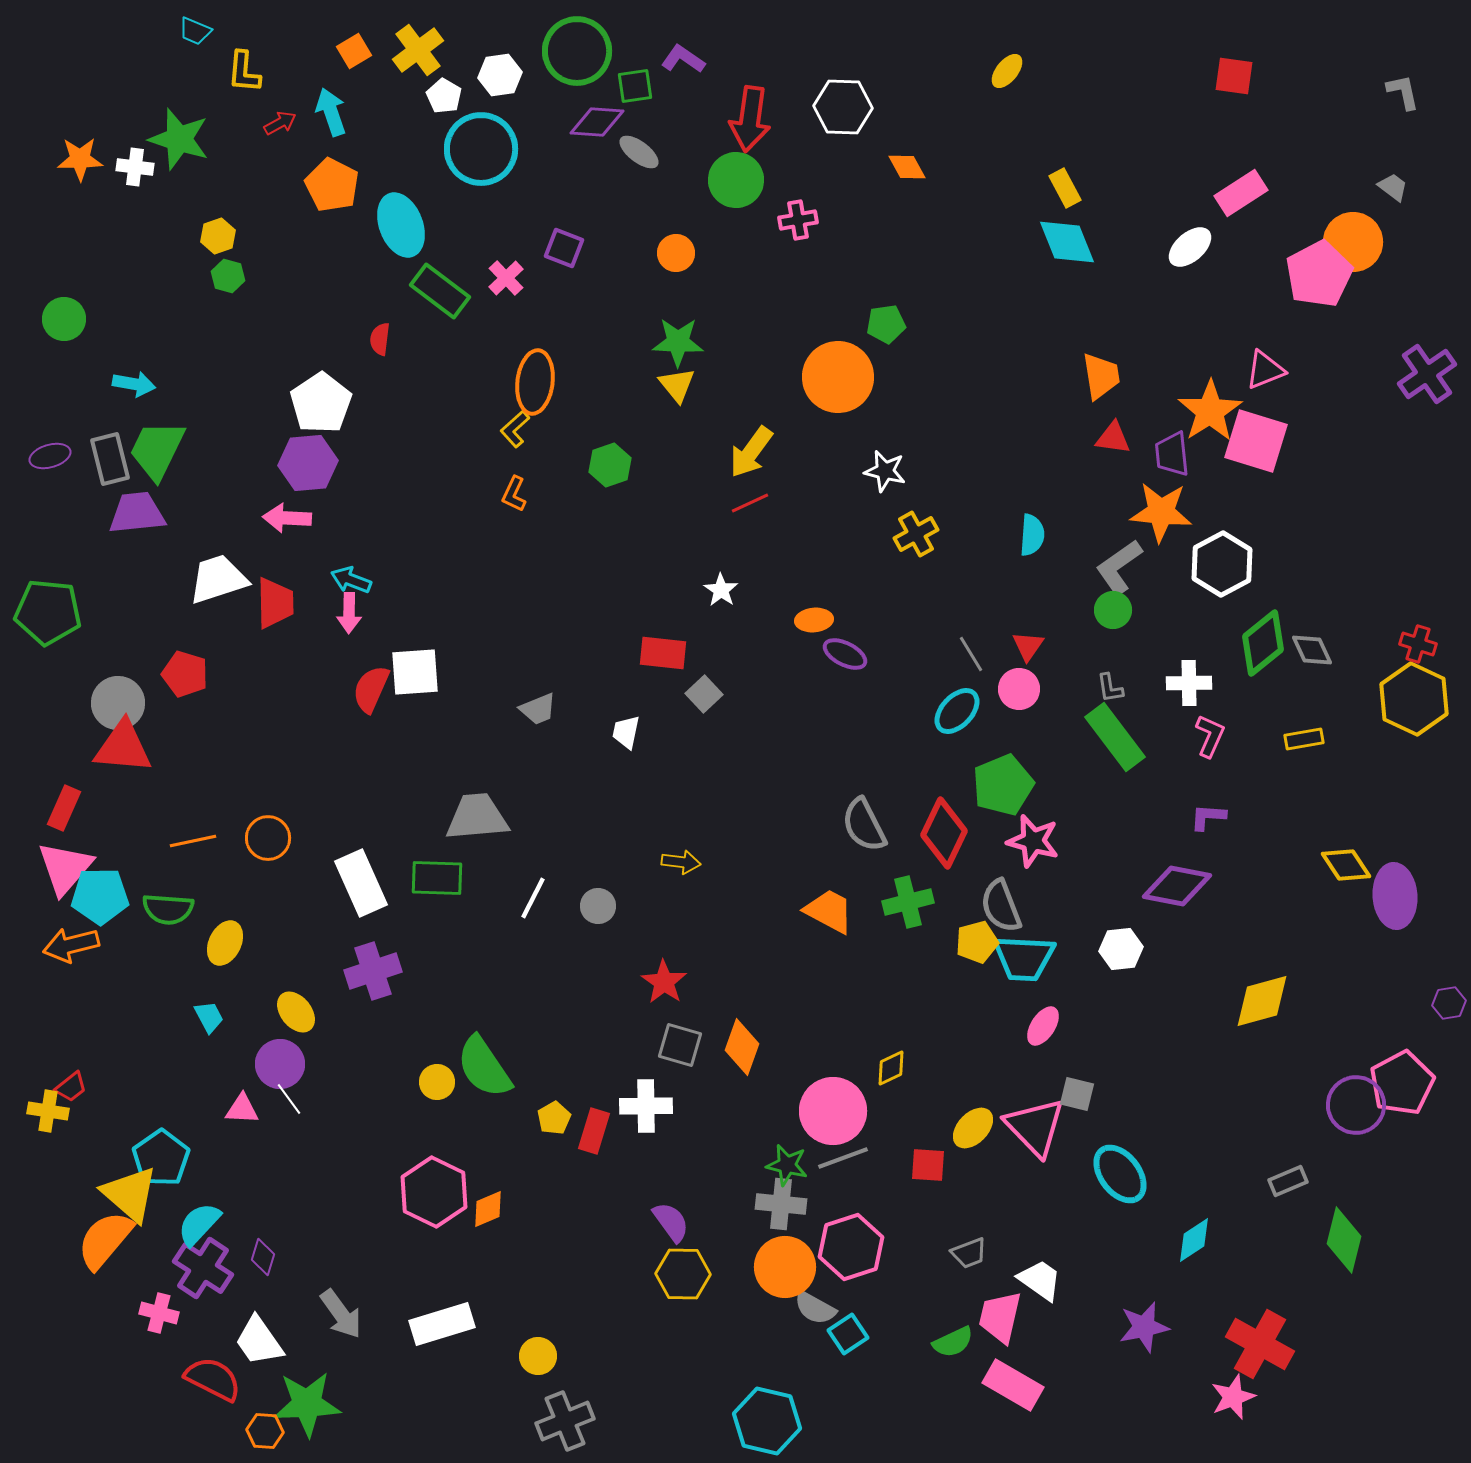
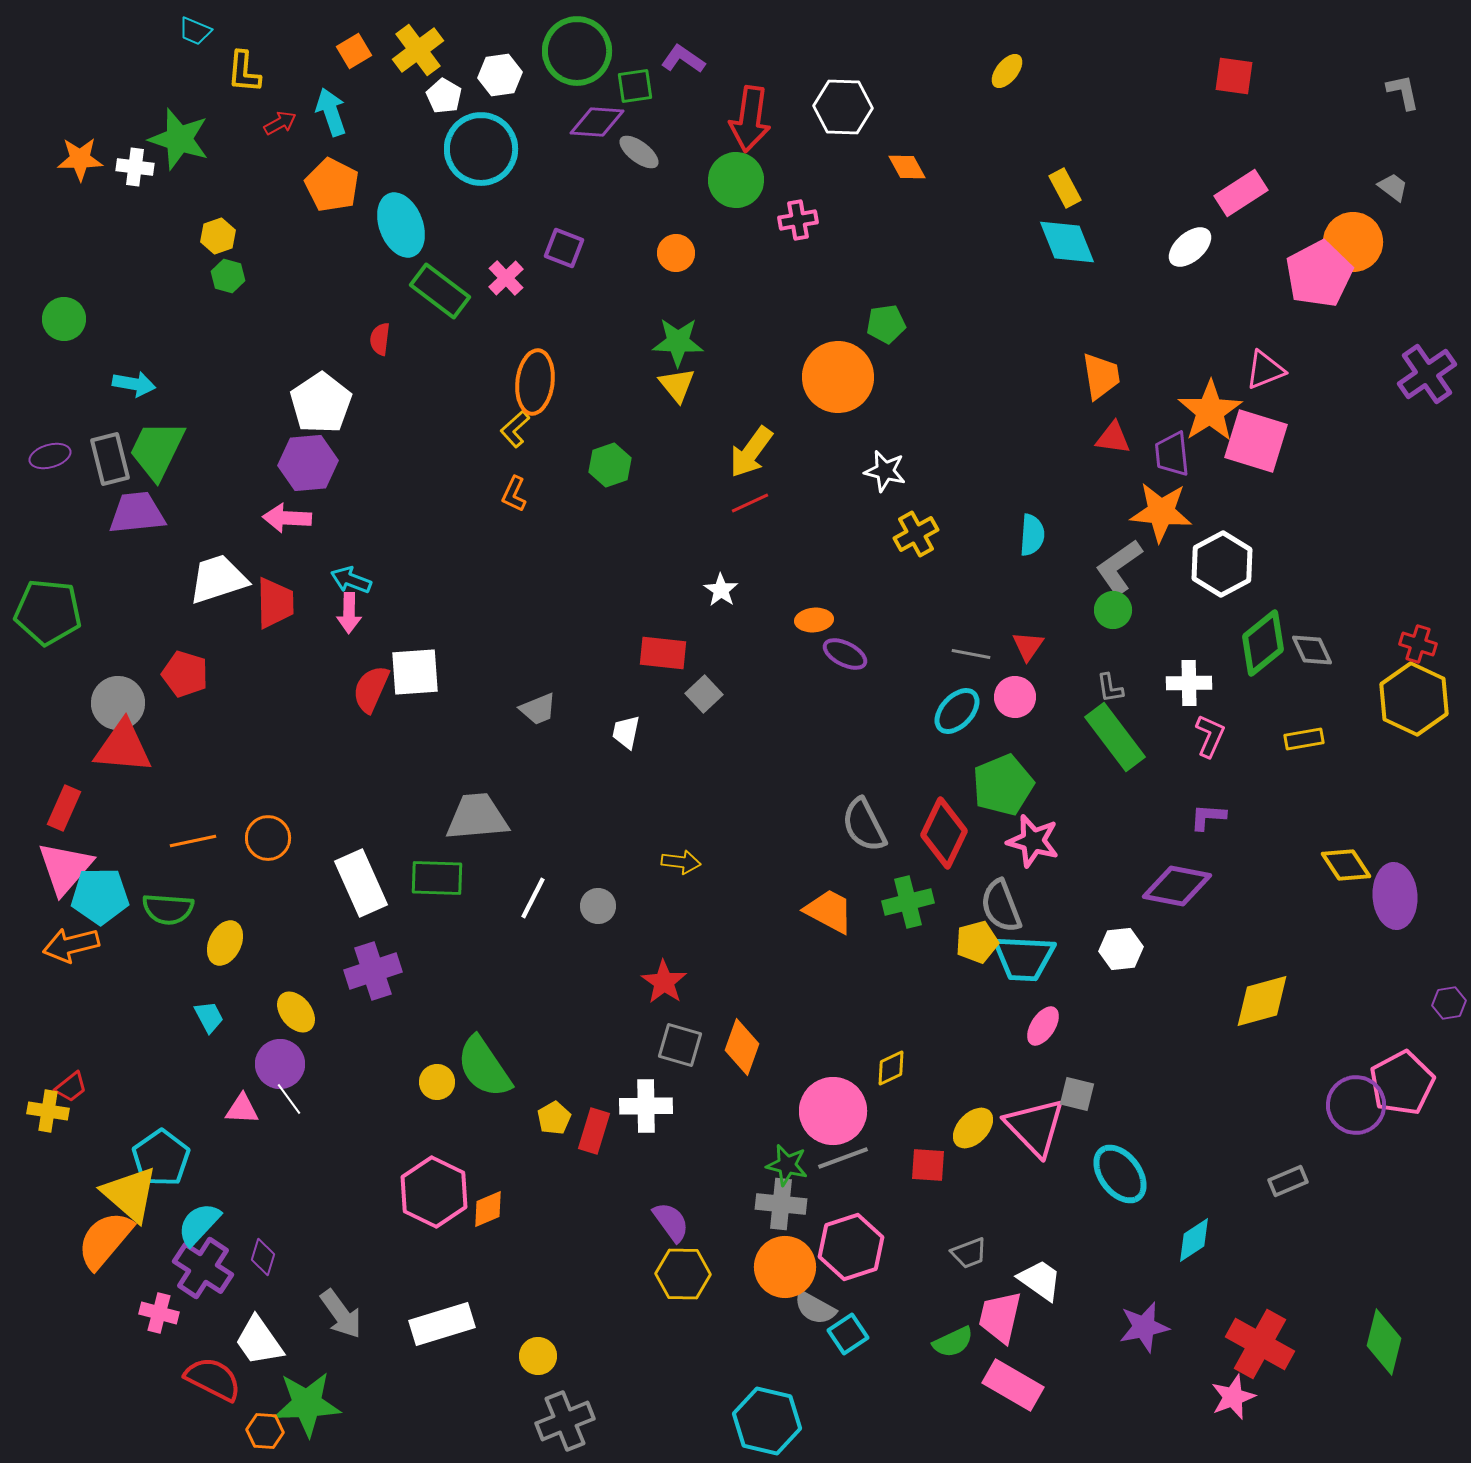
gray line at (971, 654): rotated 48 degrees counterclockwise
pink circle at (1019, 689): moved 4 px left, 8 px down
green diamond at (1344, 1240): moved 40 px right, 102 px down
